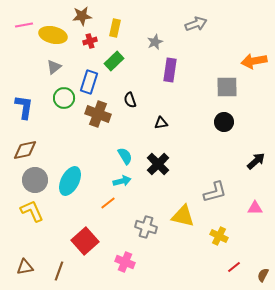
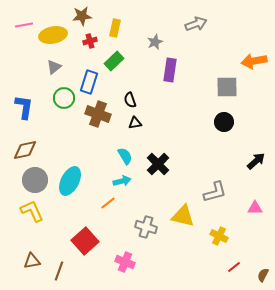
yellow ellipse: rotated 24 degrees counterclockwise
black triangle: moved 26 px left
brown triangle: moved 7 px right, 6 px up
